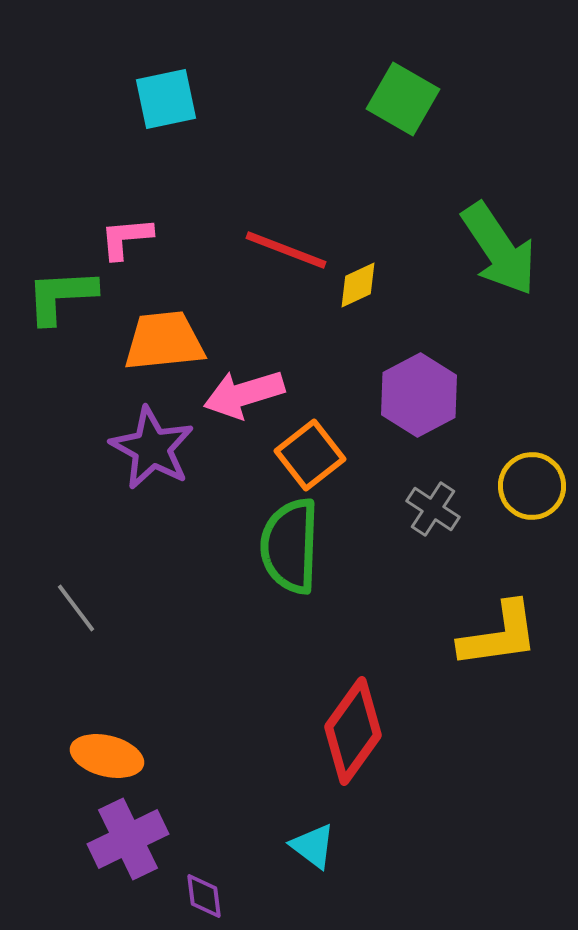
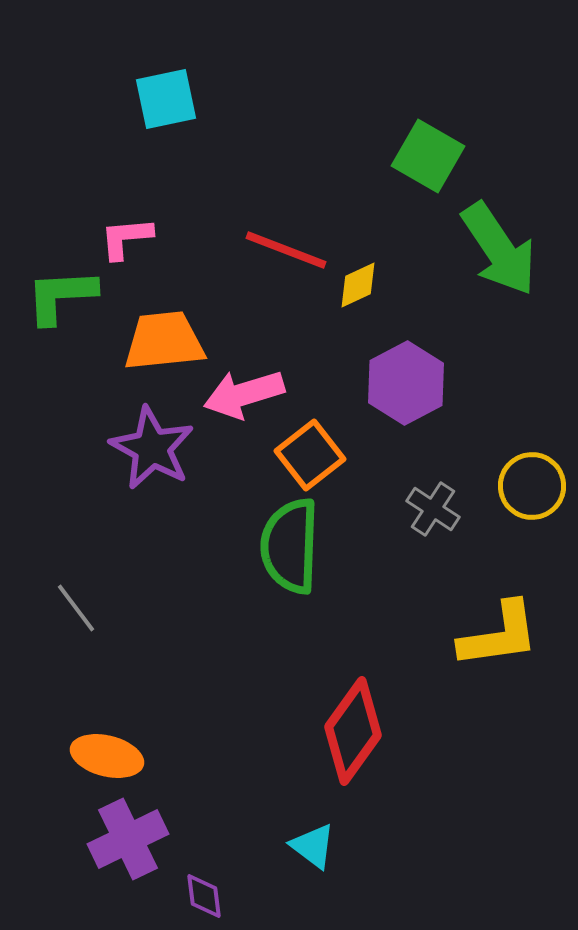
green square: moved 25 px right, 57 px down
purple hexagon: moved 13 px left, 12 px up
